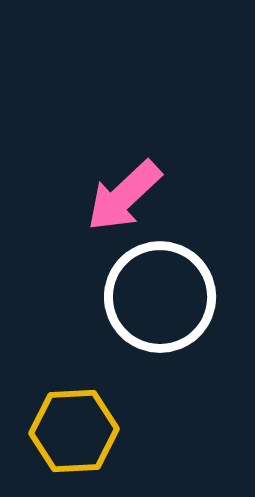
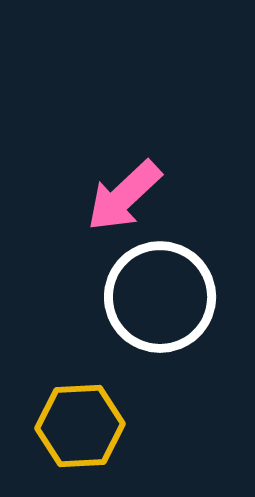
yellow hexagon: moved 6 px right, 5 px up
